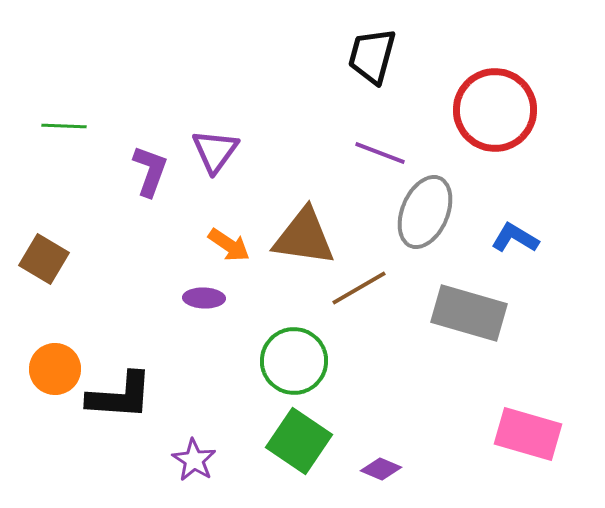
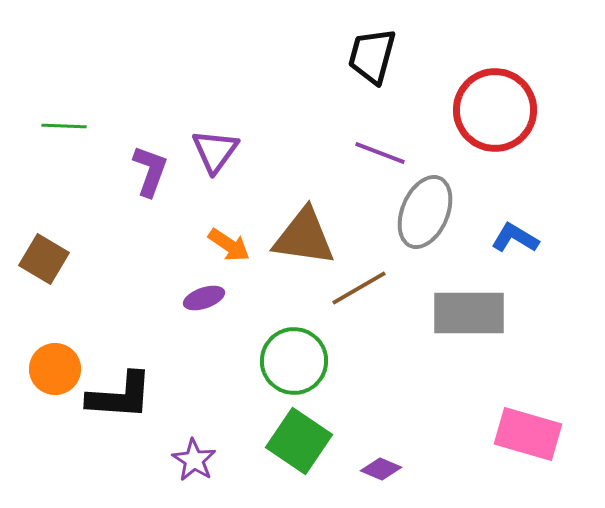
purple ellipse: rotated 21 degrees counterclockwise
gray rectangle: rotated 16 degrees counterclockwise
